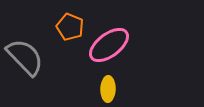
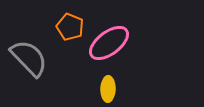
pink ellipse: moved 2 px up
gray semicircle: moved 4 px right, 1 px down
